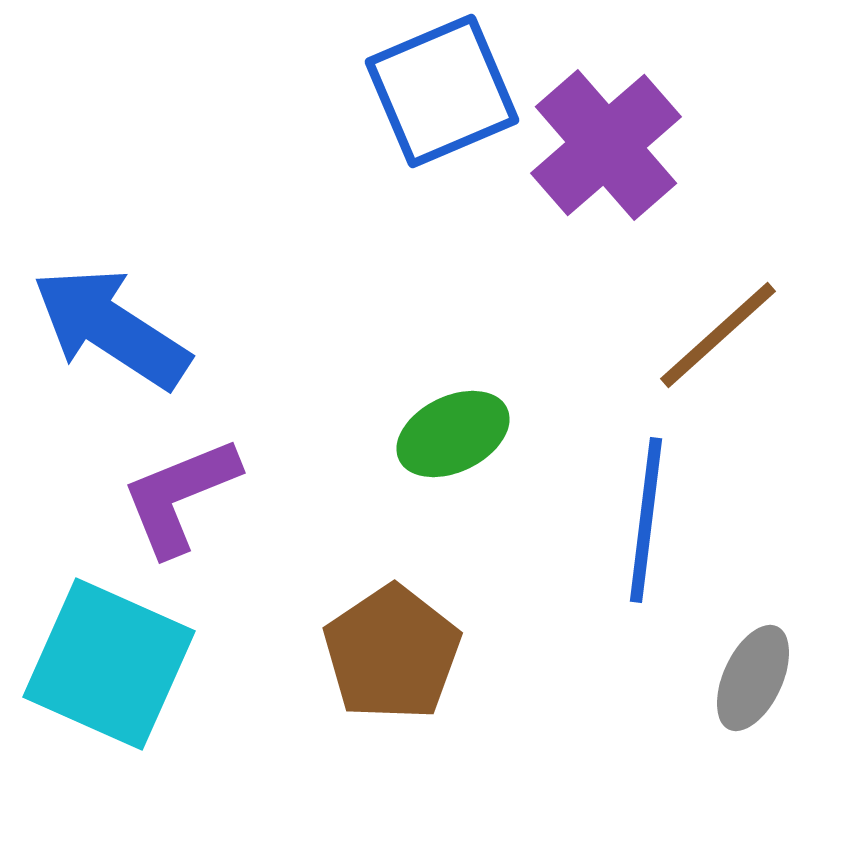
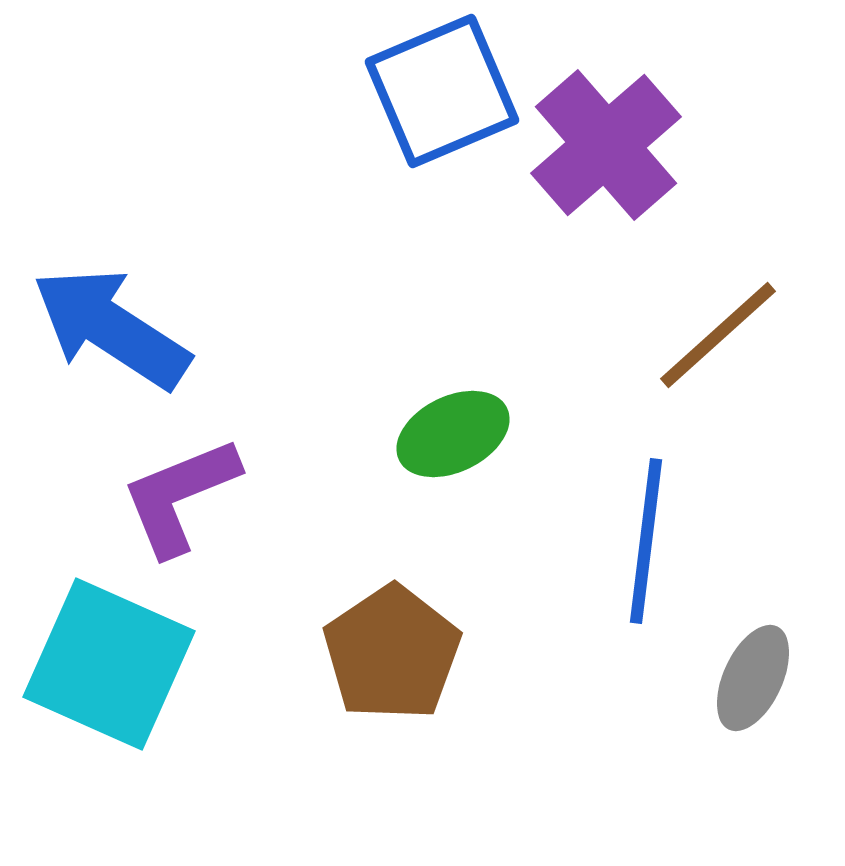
blue line: moved 21 px down
